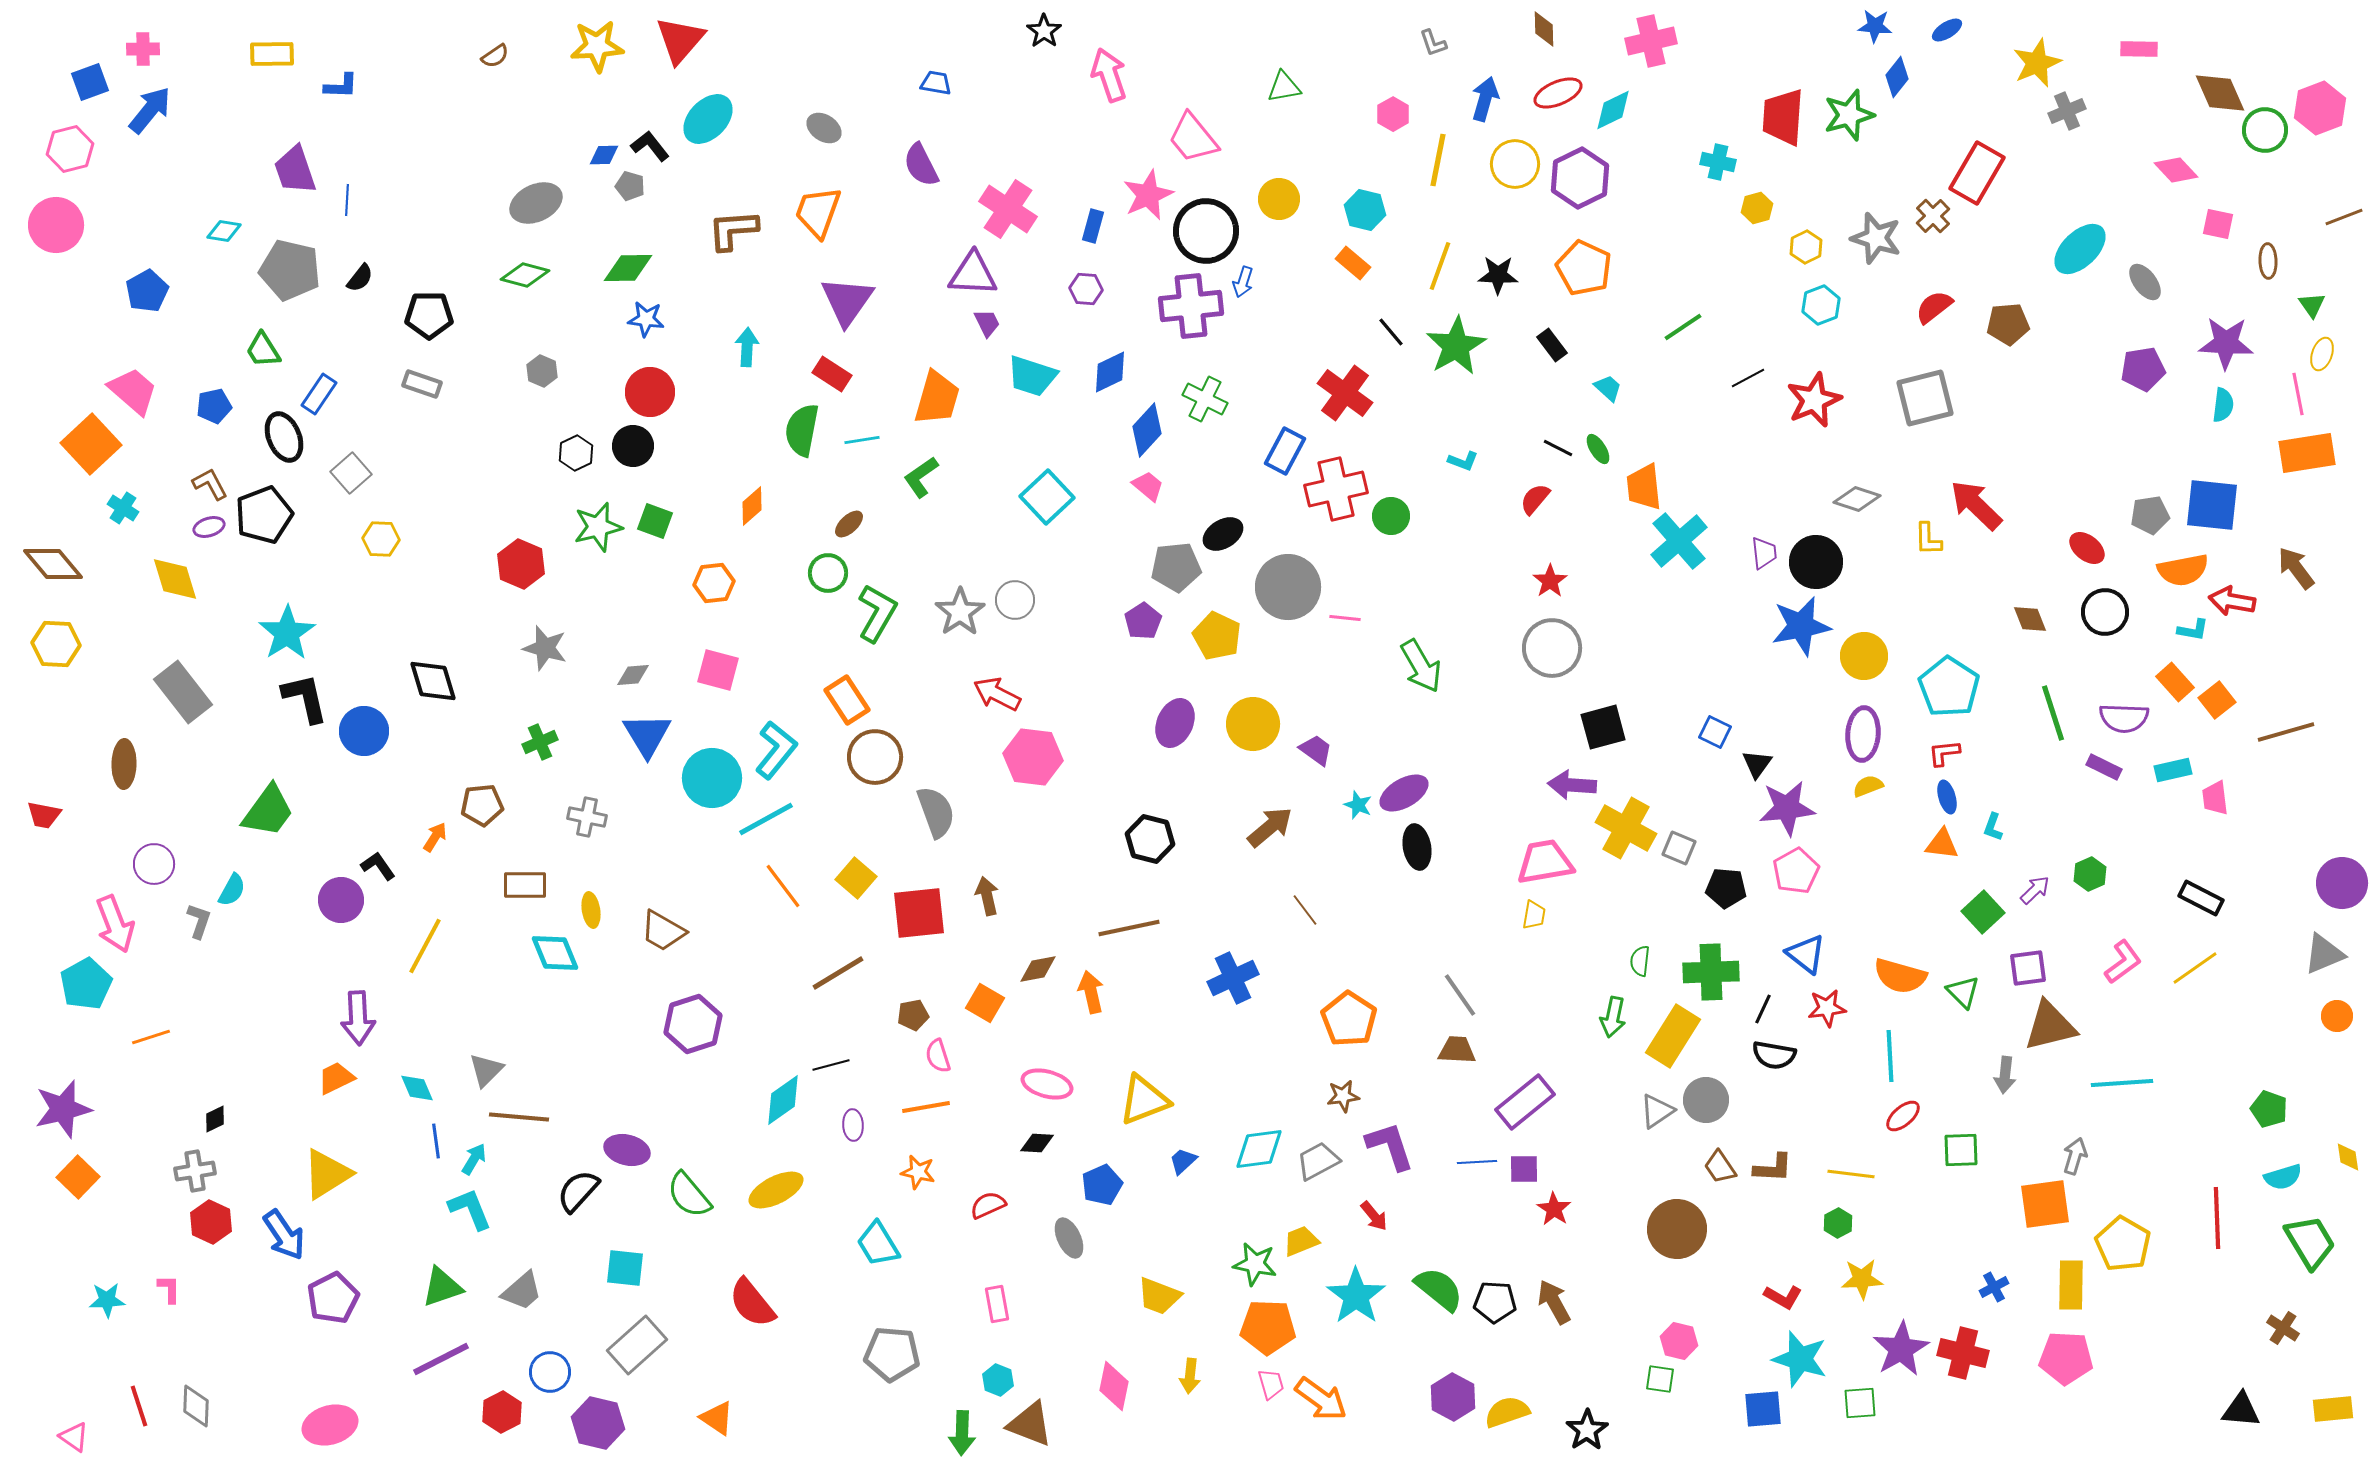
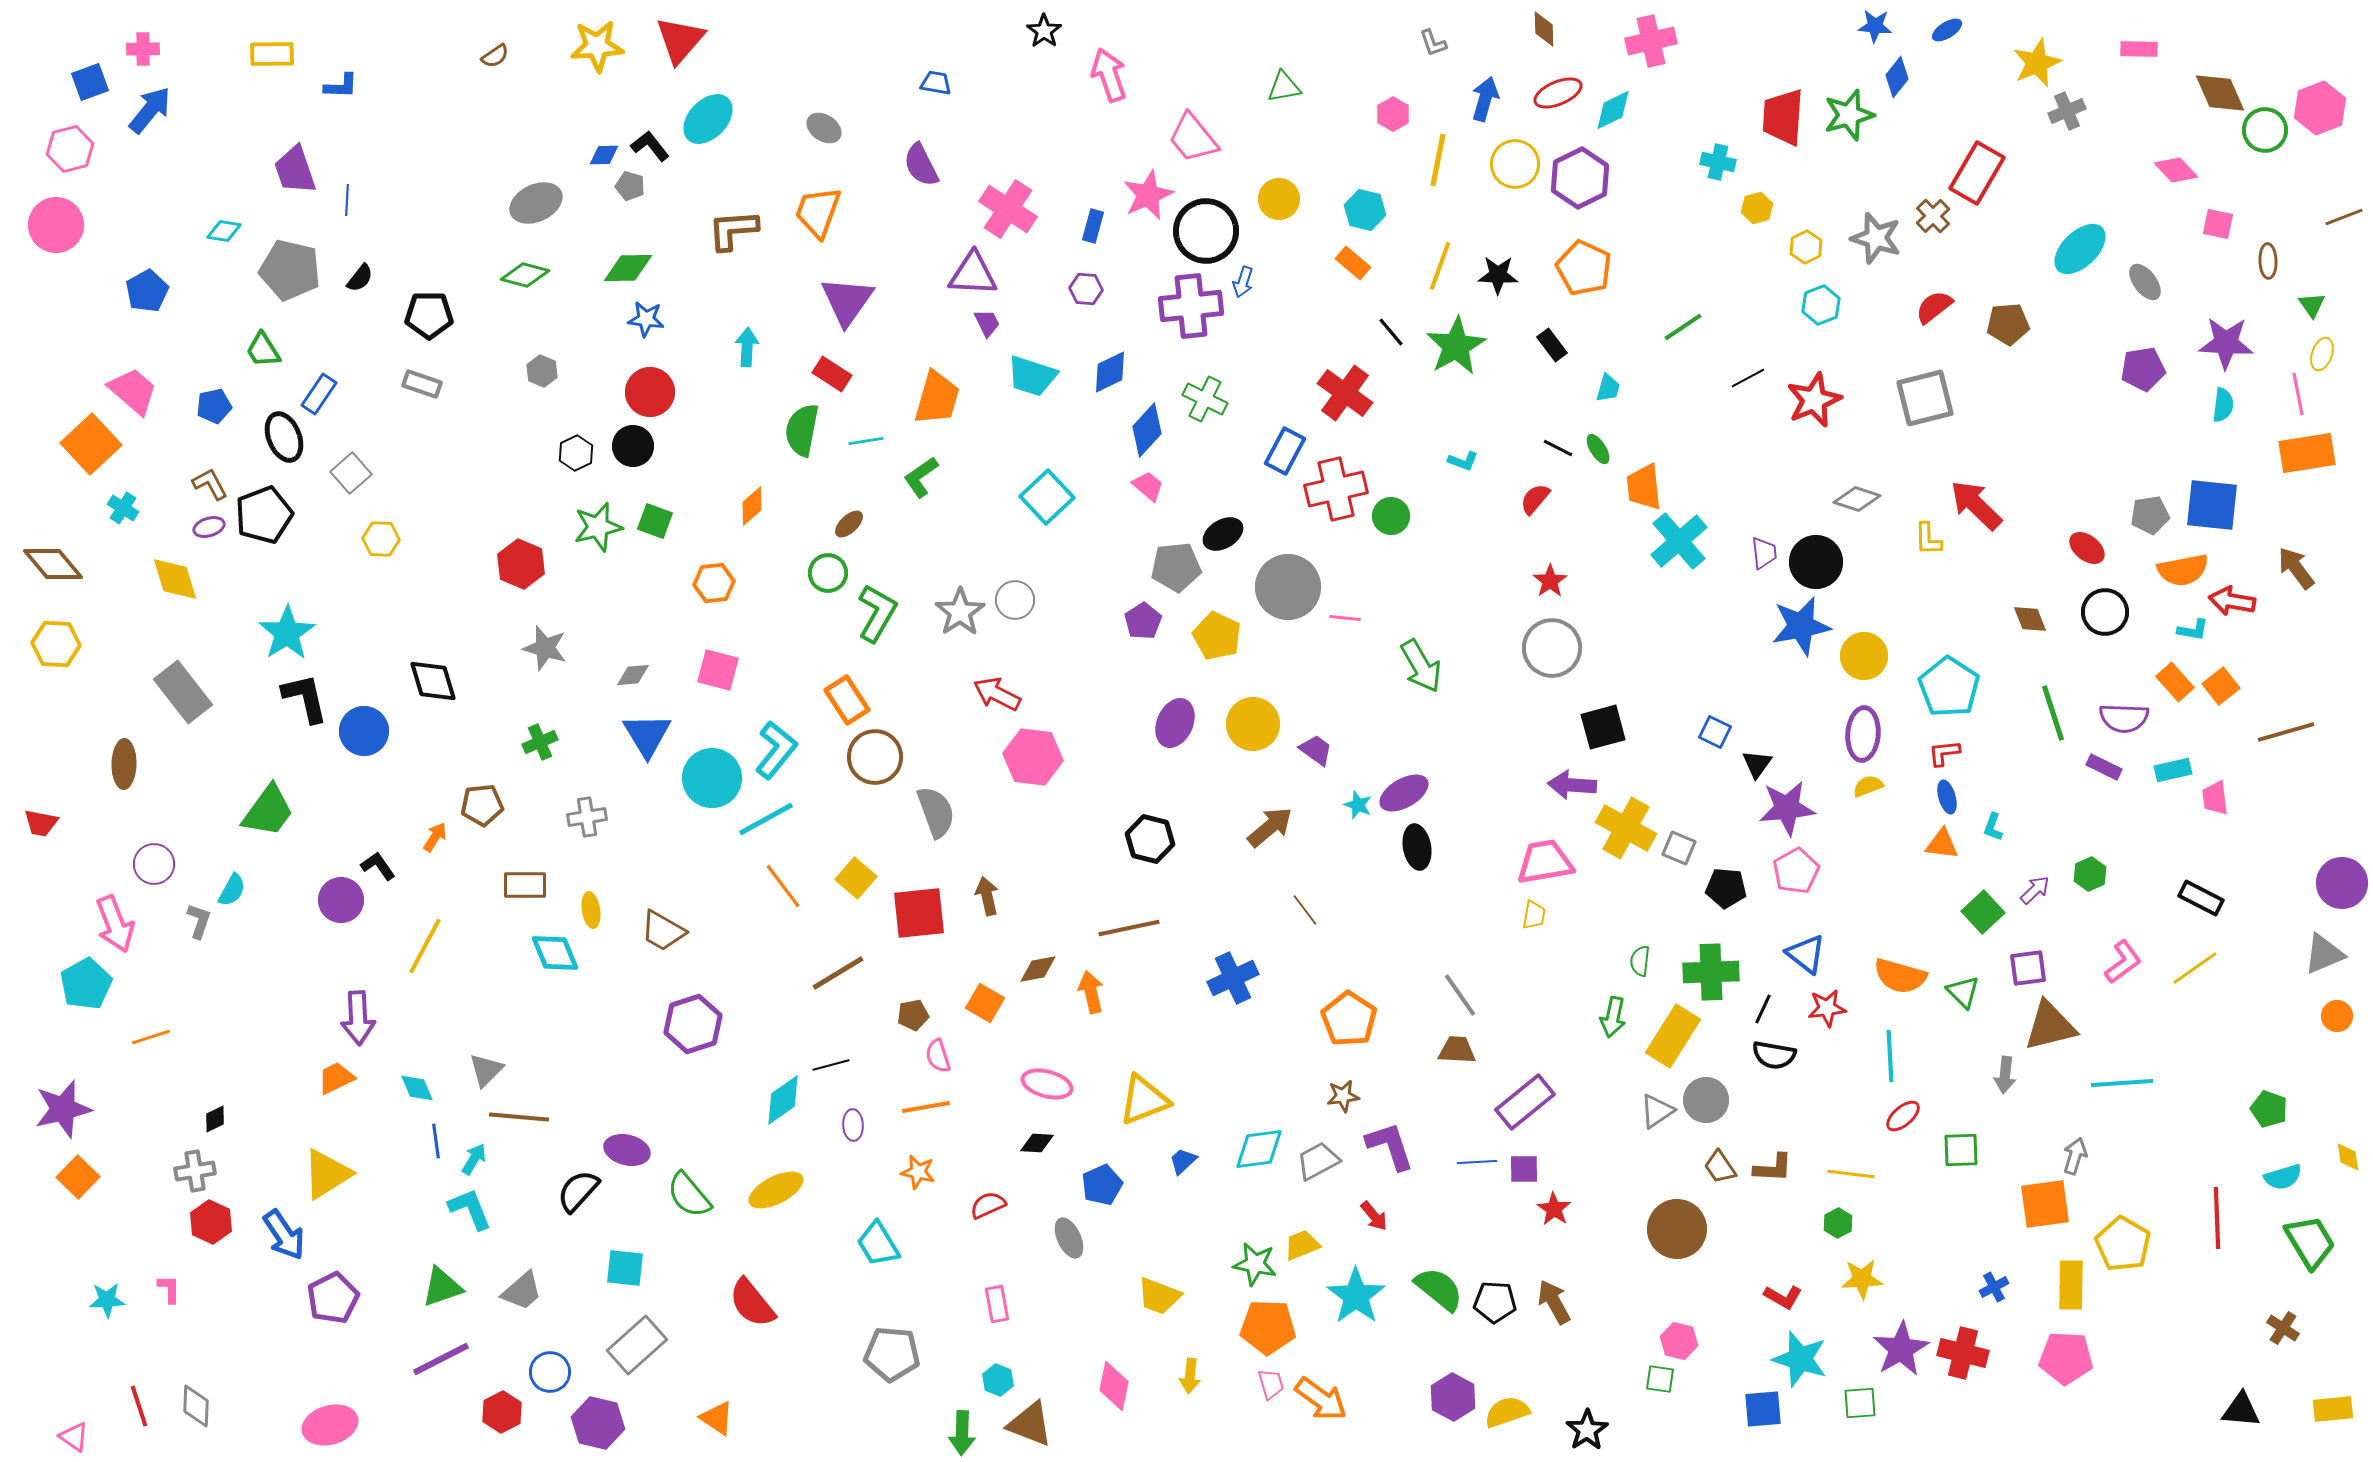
cyan trapezoid at (1608, 388): rotated 64 degrees clockwise
cyan line at (862, 440): moved 4 px right, 1 px down
orange square at (2217, 700): moved 4 px right, 14 px up
red trapezoid at (44, 815): moved 3 px left, 8 px down
gray cross at (587, 817): rotated 21 degrees counterclockwise
yellow trapezoid at (1301, 1241): moved 1 px right, 4 px down
